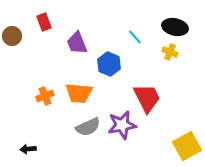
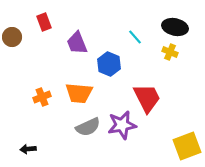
brown circle: moved 1 px down
orange cross: moved 3 px left, 1 px down
yellow square: rotated 8 degrees clockwise
